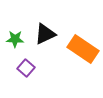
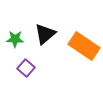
black triangle: rotated 15 degrees counterclockwise
orange rectangle: moved 1 px right, 3 px up
